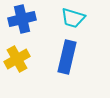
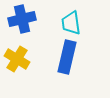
cyan trapezoid: moved 2 px left, 5 px down; rotated 65 degrees clockwise
yellow cross: rotated 30 degrees counterclockwise
